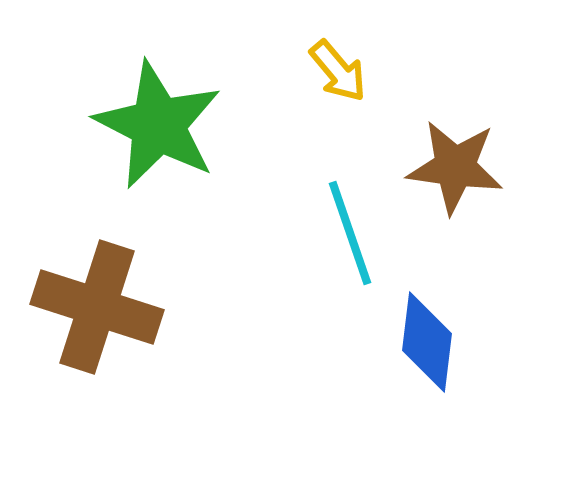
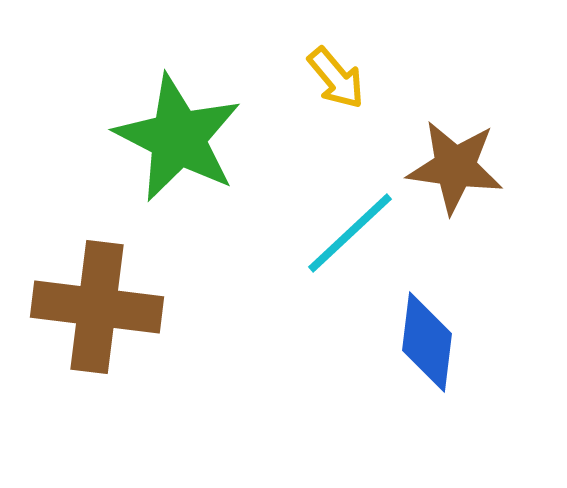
yellow arrow: moved 2 px left, 7 px down
green star: moved 20 px right, 13 px down
cyan line: rotated 66 degrees clockwise
brown cross: rotated 11 degrees counterclockwise
